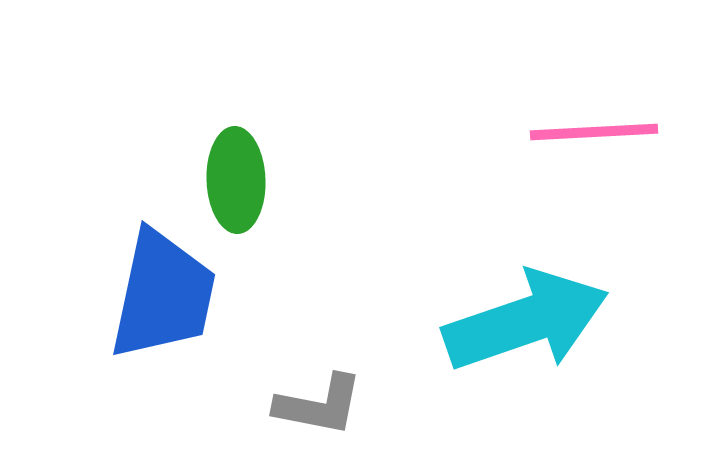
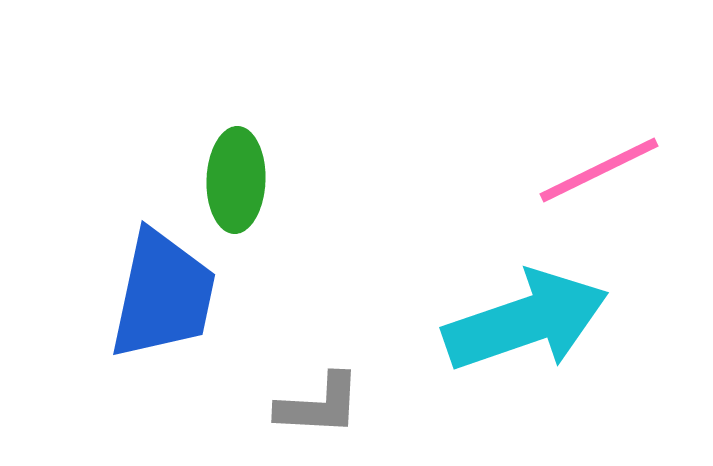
pink line: moved 5 px right, 38 px down; rotated 23 degrees counterclockwise
green ellipse: rotated 4 degrees clockwise
gray L-shape: rotated 8 degrees counterclockwise
